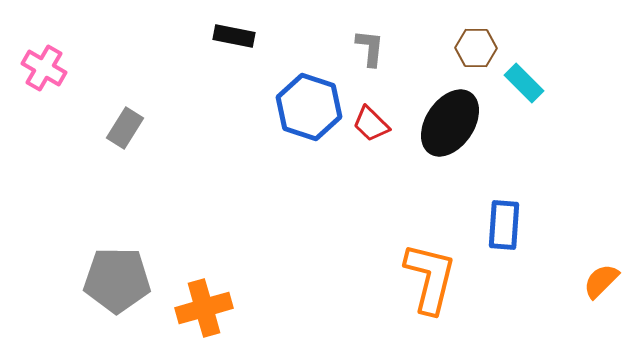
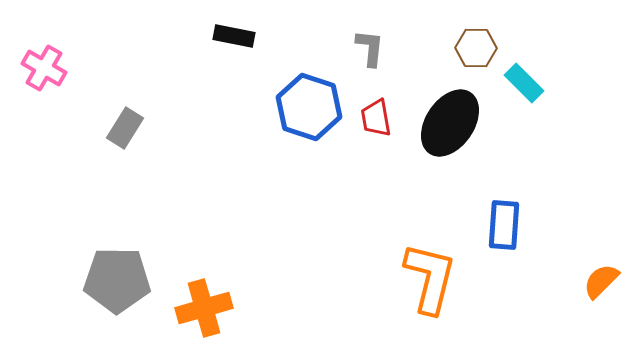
red trapezoid: moved 5 px right, 6 px up; rotated 36 degrees clockwise
